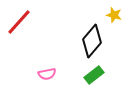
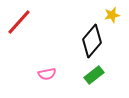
yellow star: moved 2 px left; rotated 28 degrees counterclockwise
